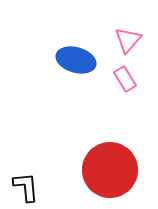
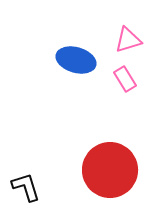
pink triangle: rotated 32 degrees clockwise
black L-shape: rotated 12 degrees counterclockwise
